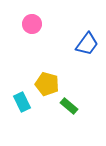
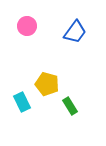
pink circle: moved 5 px left, 2 px down
blue trapezoid: moved 12 px left, 12 px up
green rectangle: moved 1 px right; rotated 18 degrees clockwise
